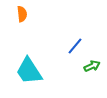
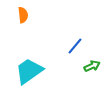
orange semicircle: moved 1 px right, 1 px down
cyan trapezoid: rotated 88 degrees clockwise
